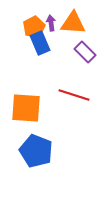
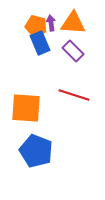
orange pentagon: moved 2 px right, 1 px up; rotated 30 degrees counterclockwise
purple rectangle: moved 12 px left, 1 px up
